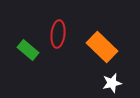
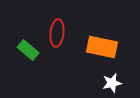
red ellipse: moved 1 px left, 1 px up
orange rectangle: rotated 32 degrees counterclockwise
